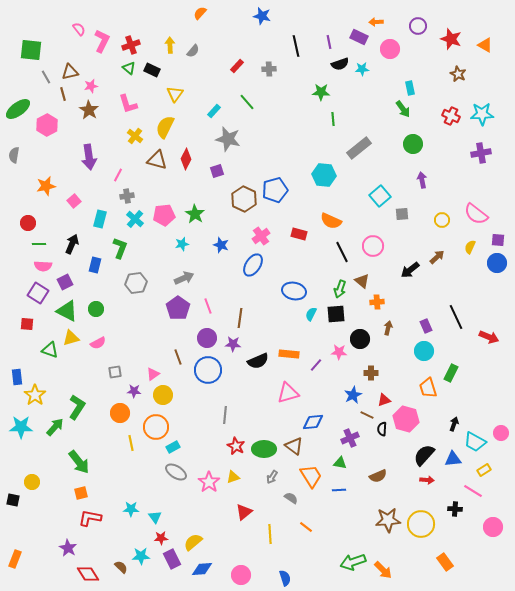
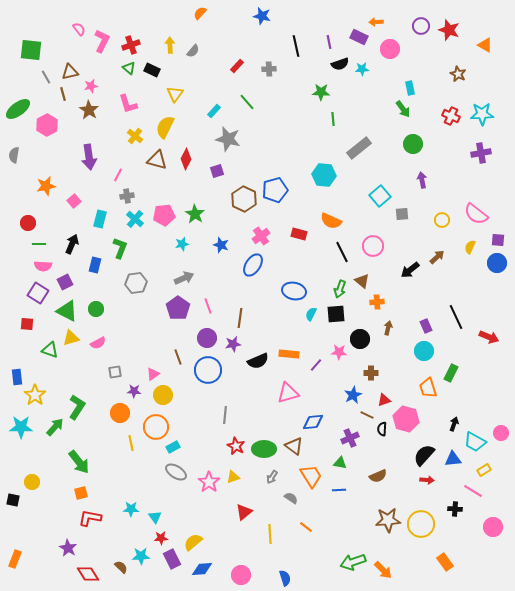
purple circle at (418, 26): moved 3 px right
red star at (451, 39): moved 2 px left, 9 px up
purple star at (233, 344): rotated 14 degrees counterclockwise
